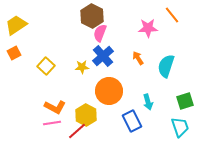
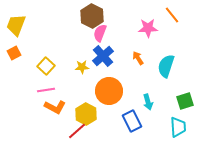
yellow trapezoid: rotated 35 degrees counterclockwise
yellow hexagon: moved 1 px up
pink line: moved 6 px left, 33 px up
cyan trapezoid: moved 2 px left; rotated 15 degrees clockwise
